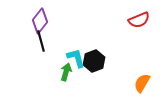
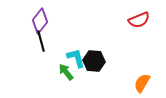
black hexagon: rotated 25 degrees clockwise
green arrow: rotated 54 degrees counterclockwise
